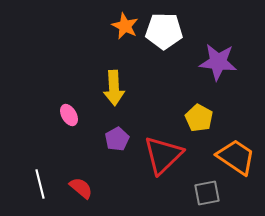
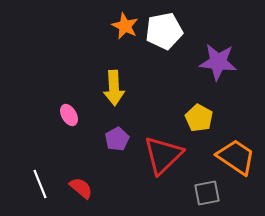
white pentagon: rotated 12 degrees counterclockwise
white line: rotated 8 degrees counterclockwise
